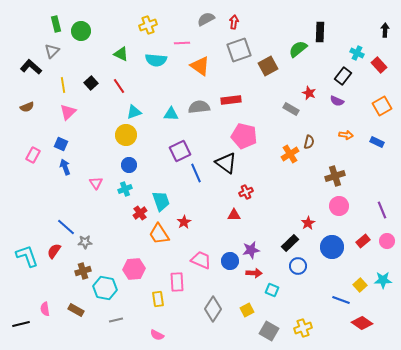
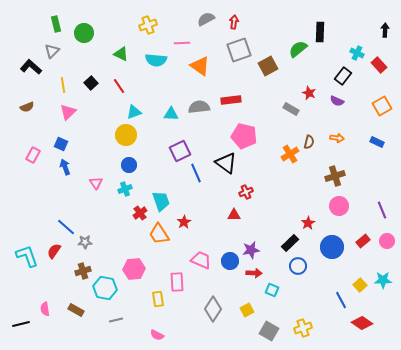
green circle at (81, 31): moved 3 px right, 2 px down
orange arrow at (346, 135): moved 9 px left, 3 px down
blue line at (341, 300): rotated 42 degrees clockwise
